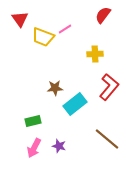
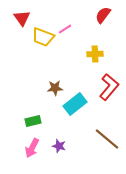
red triangle: moved 2 px right, 1 px up
pink arrow: moved 2 px left
